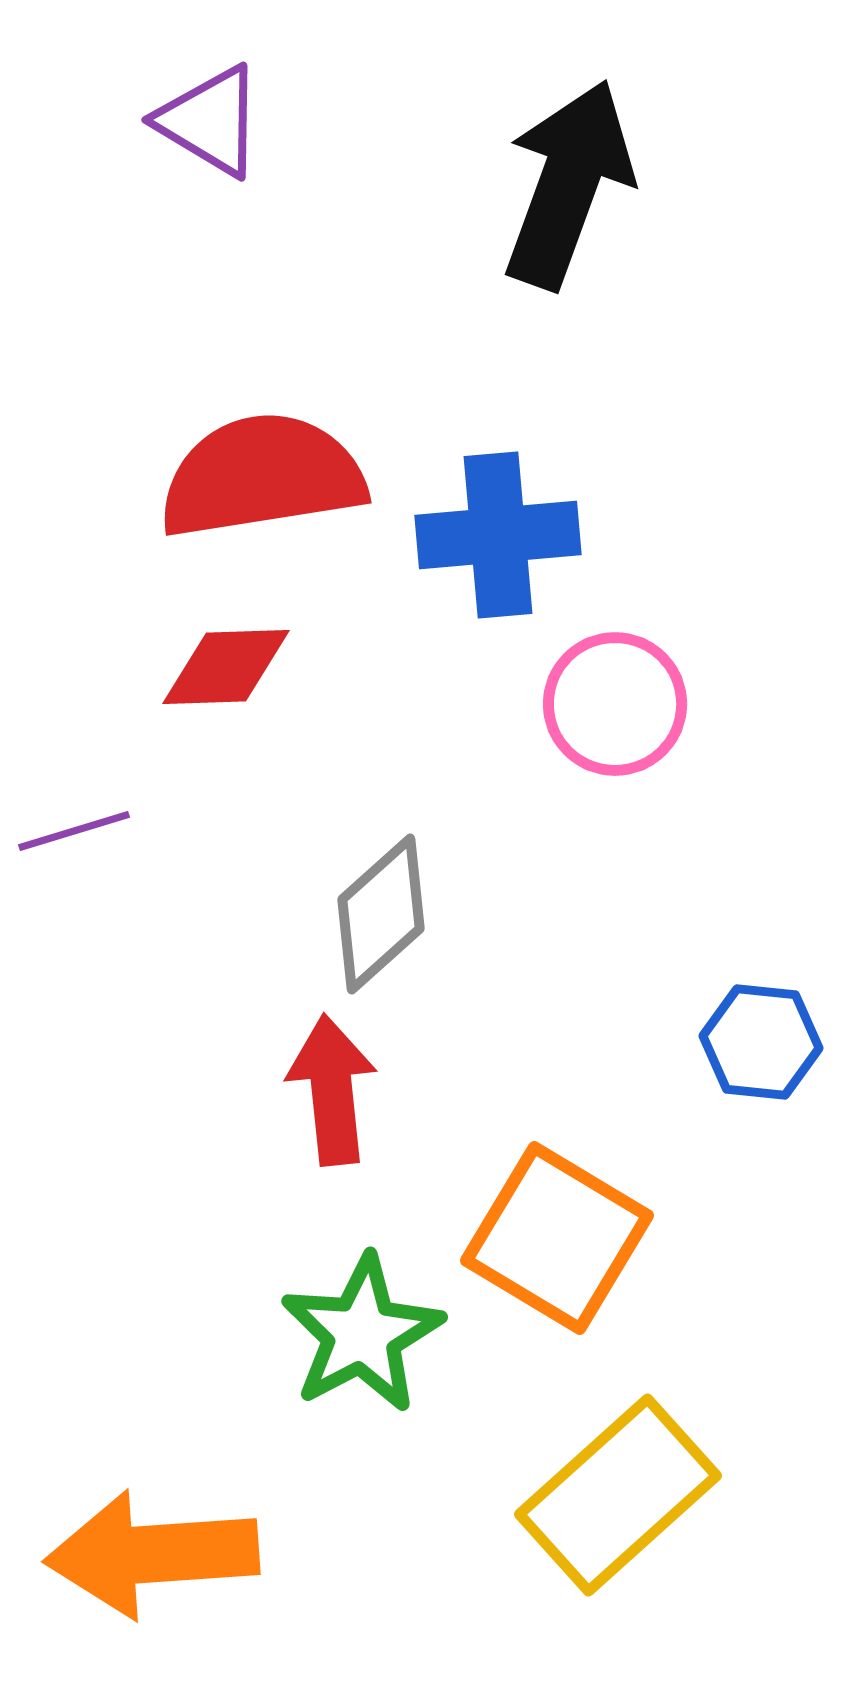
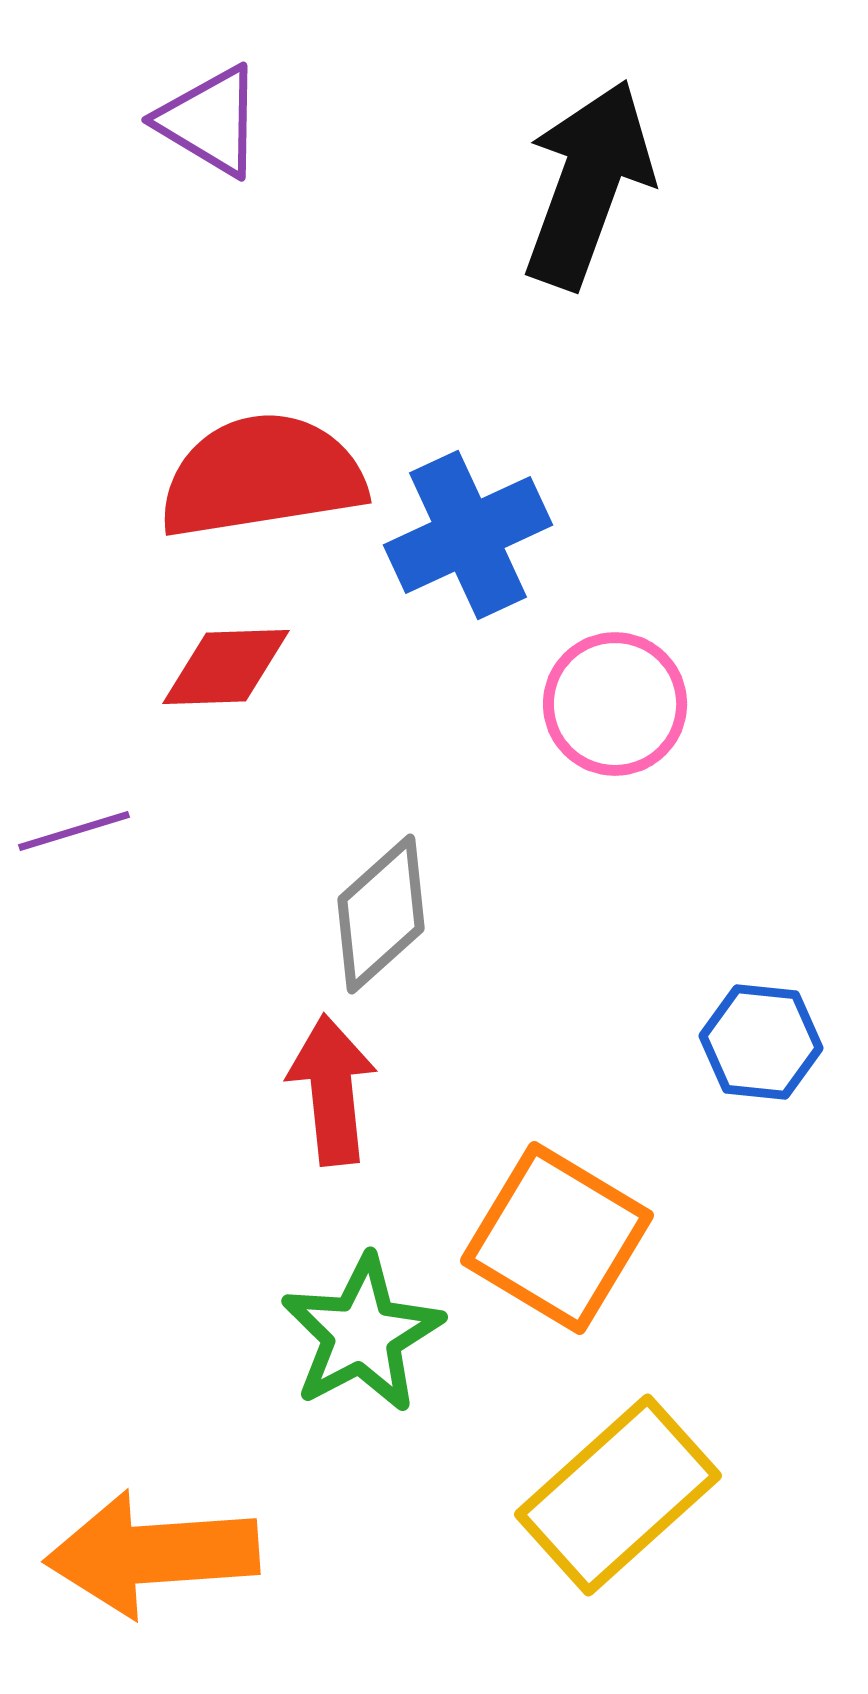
black arrow: moved 20 px right
blue cross: moved 30 px left; rotated 20 degrees counterclockwise
